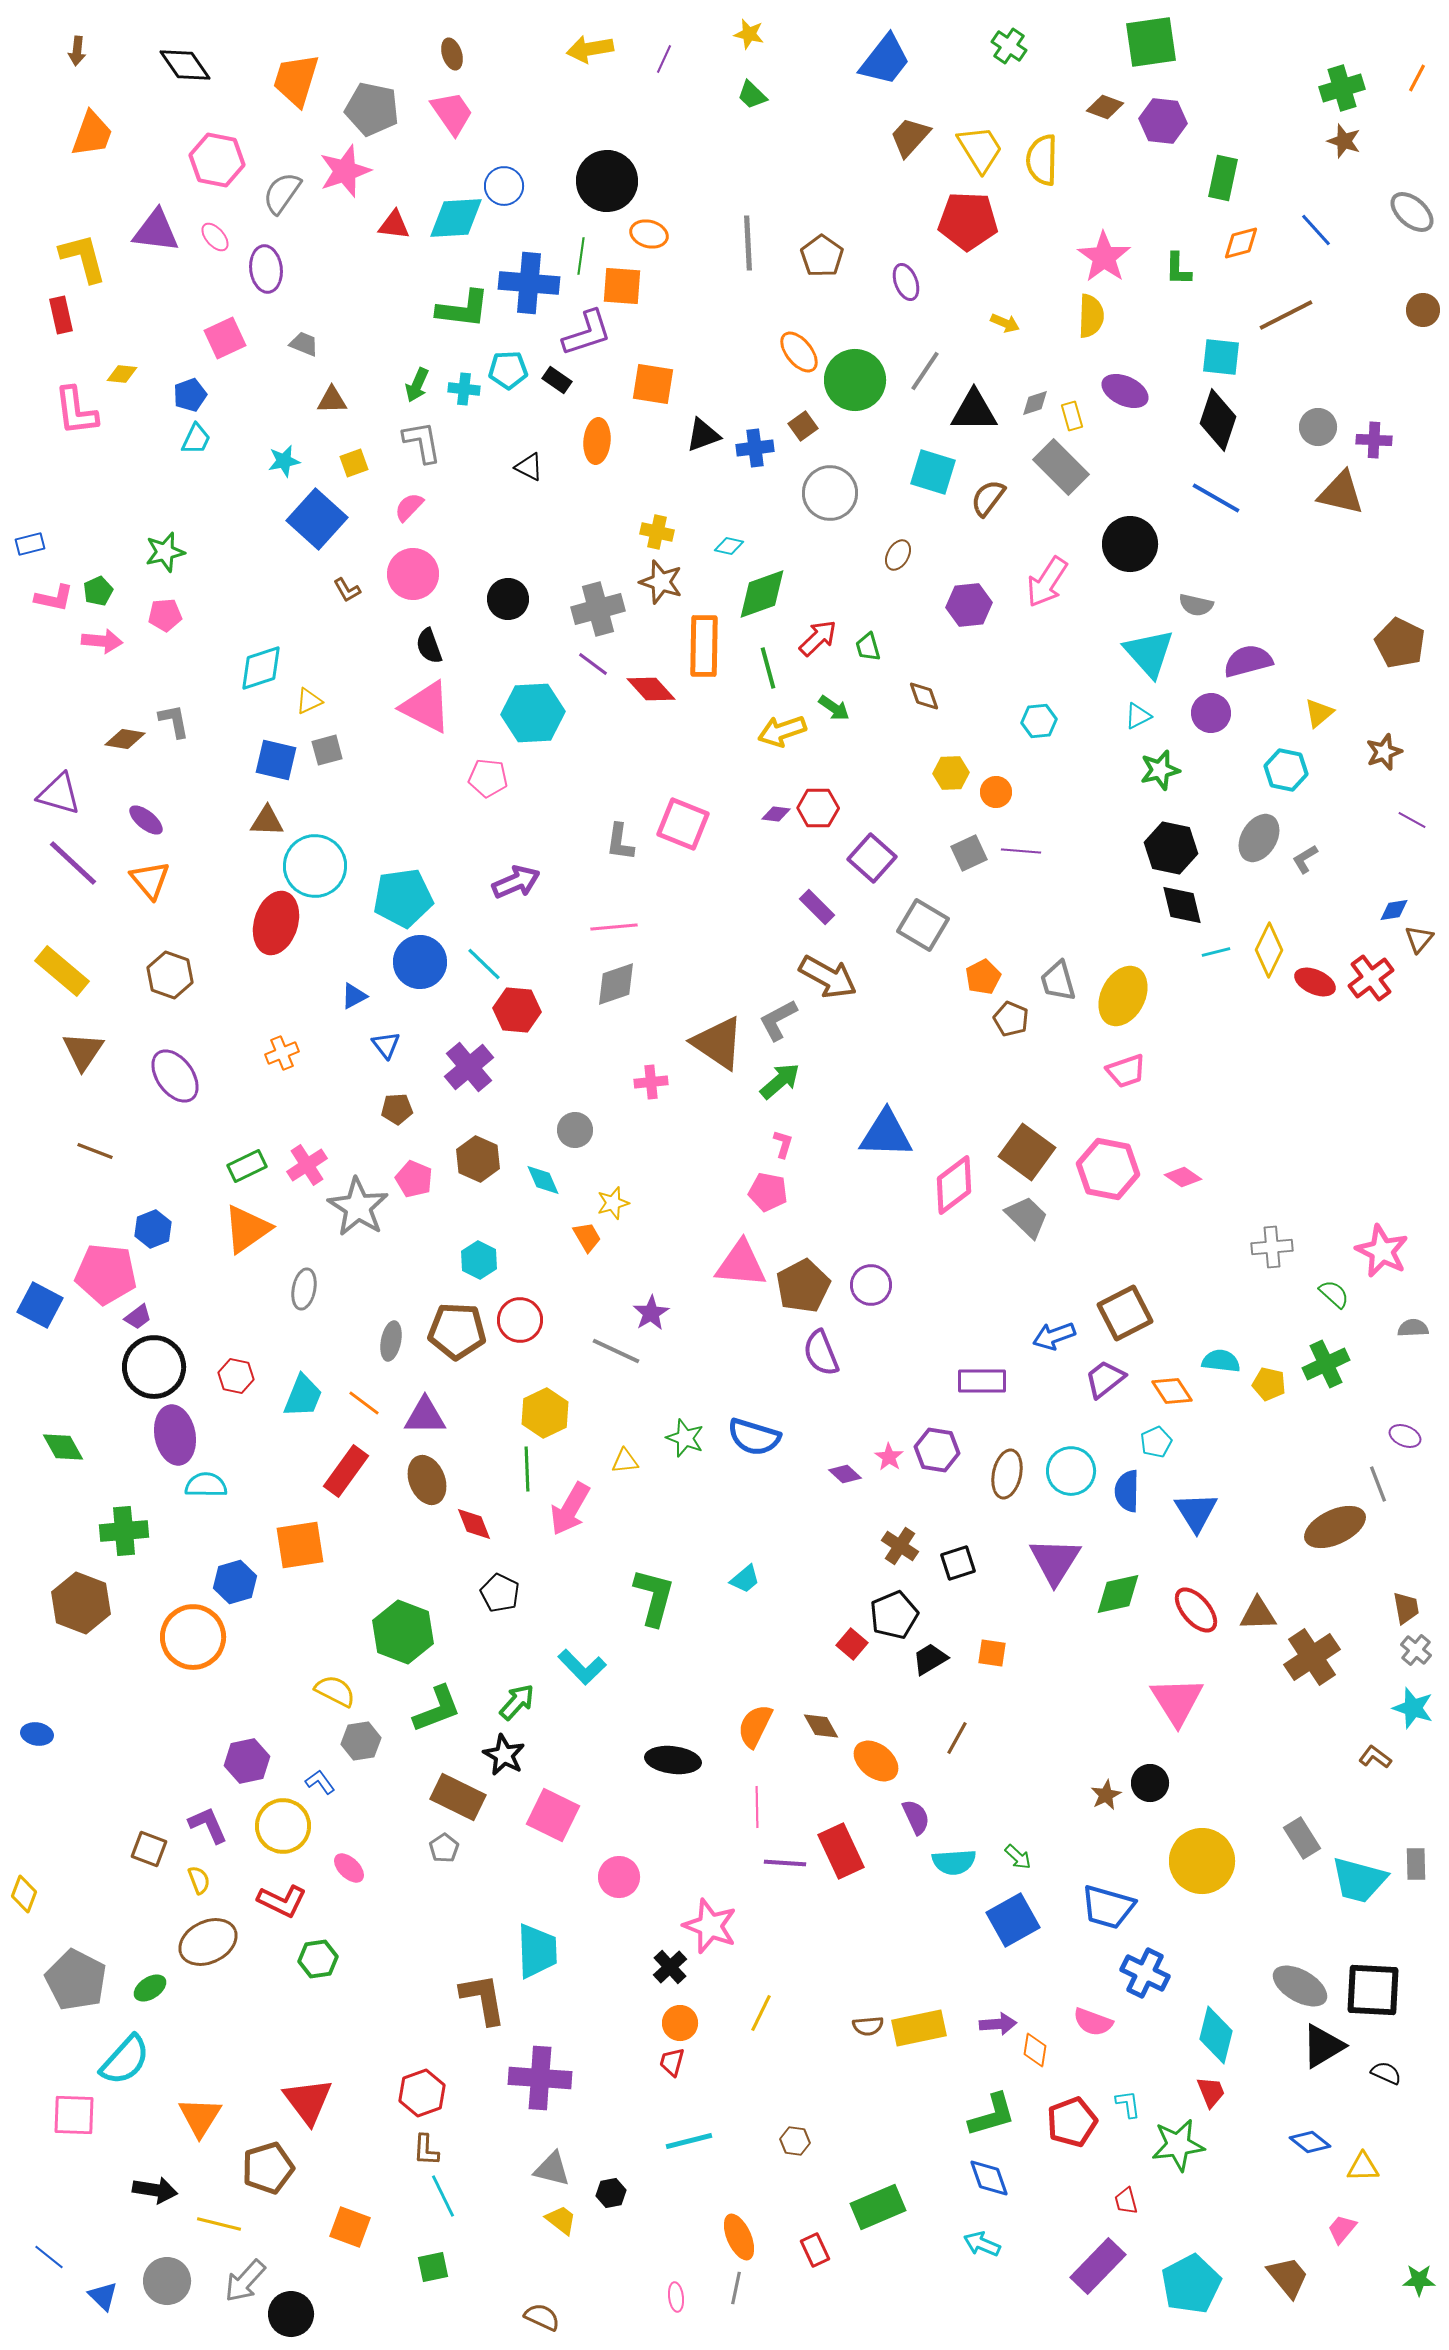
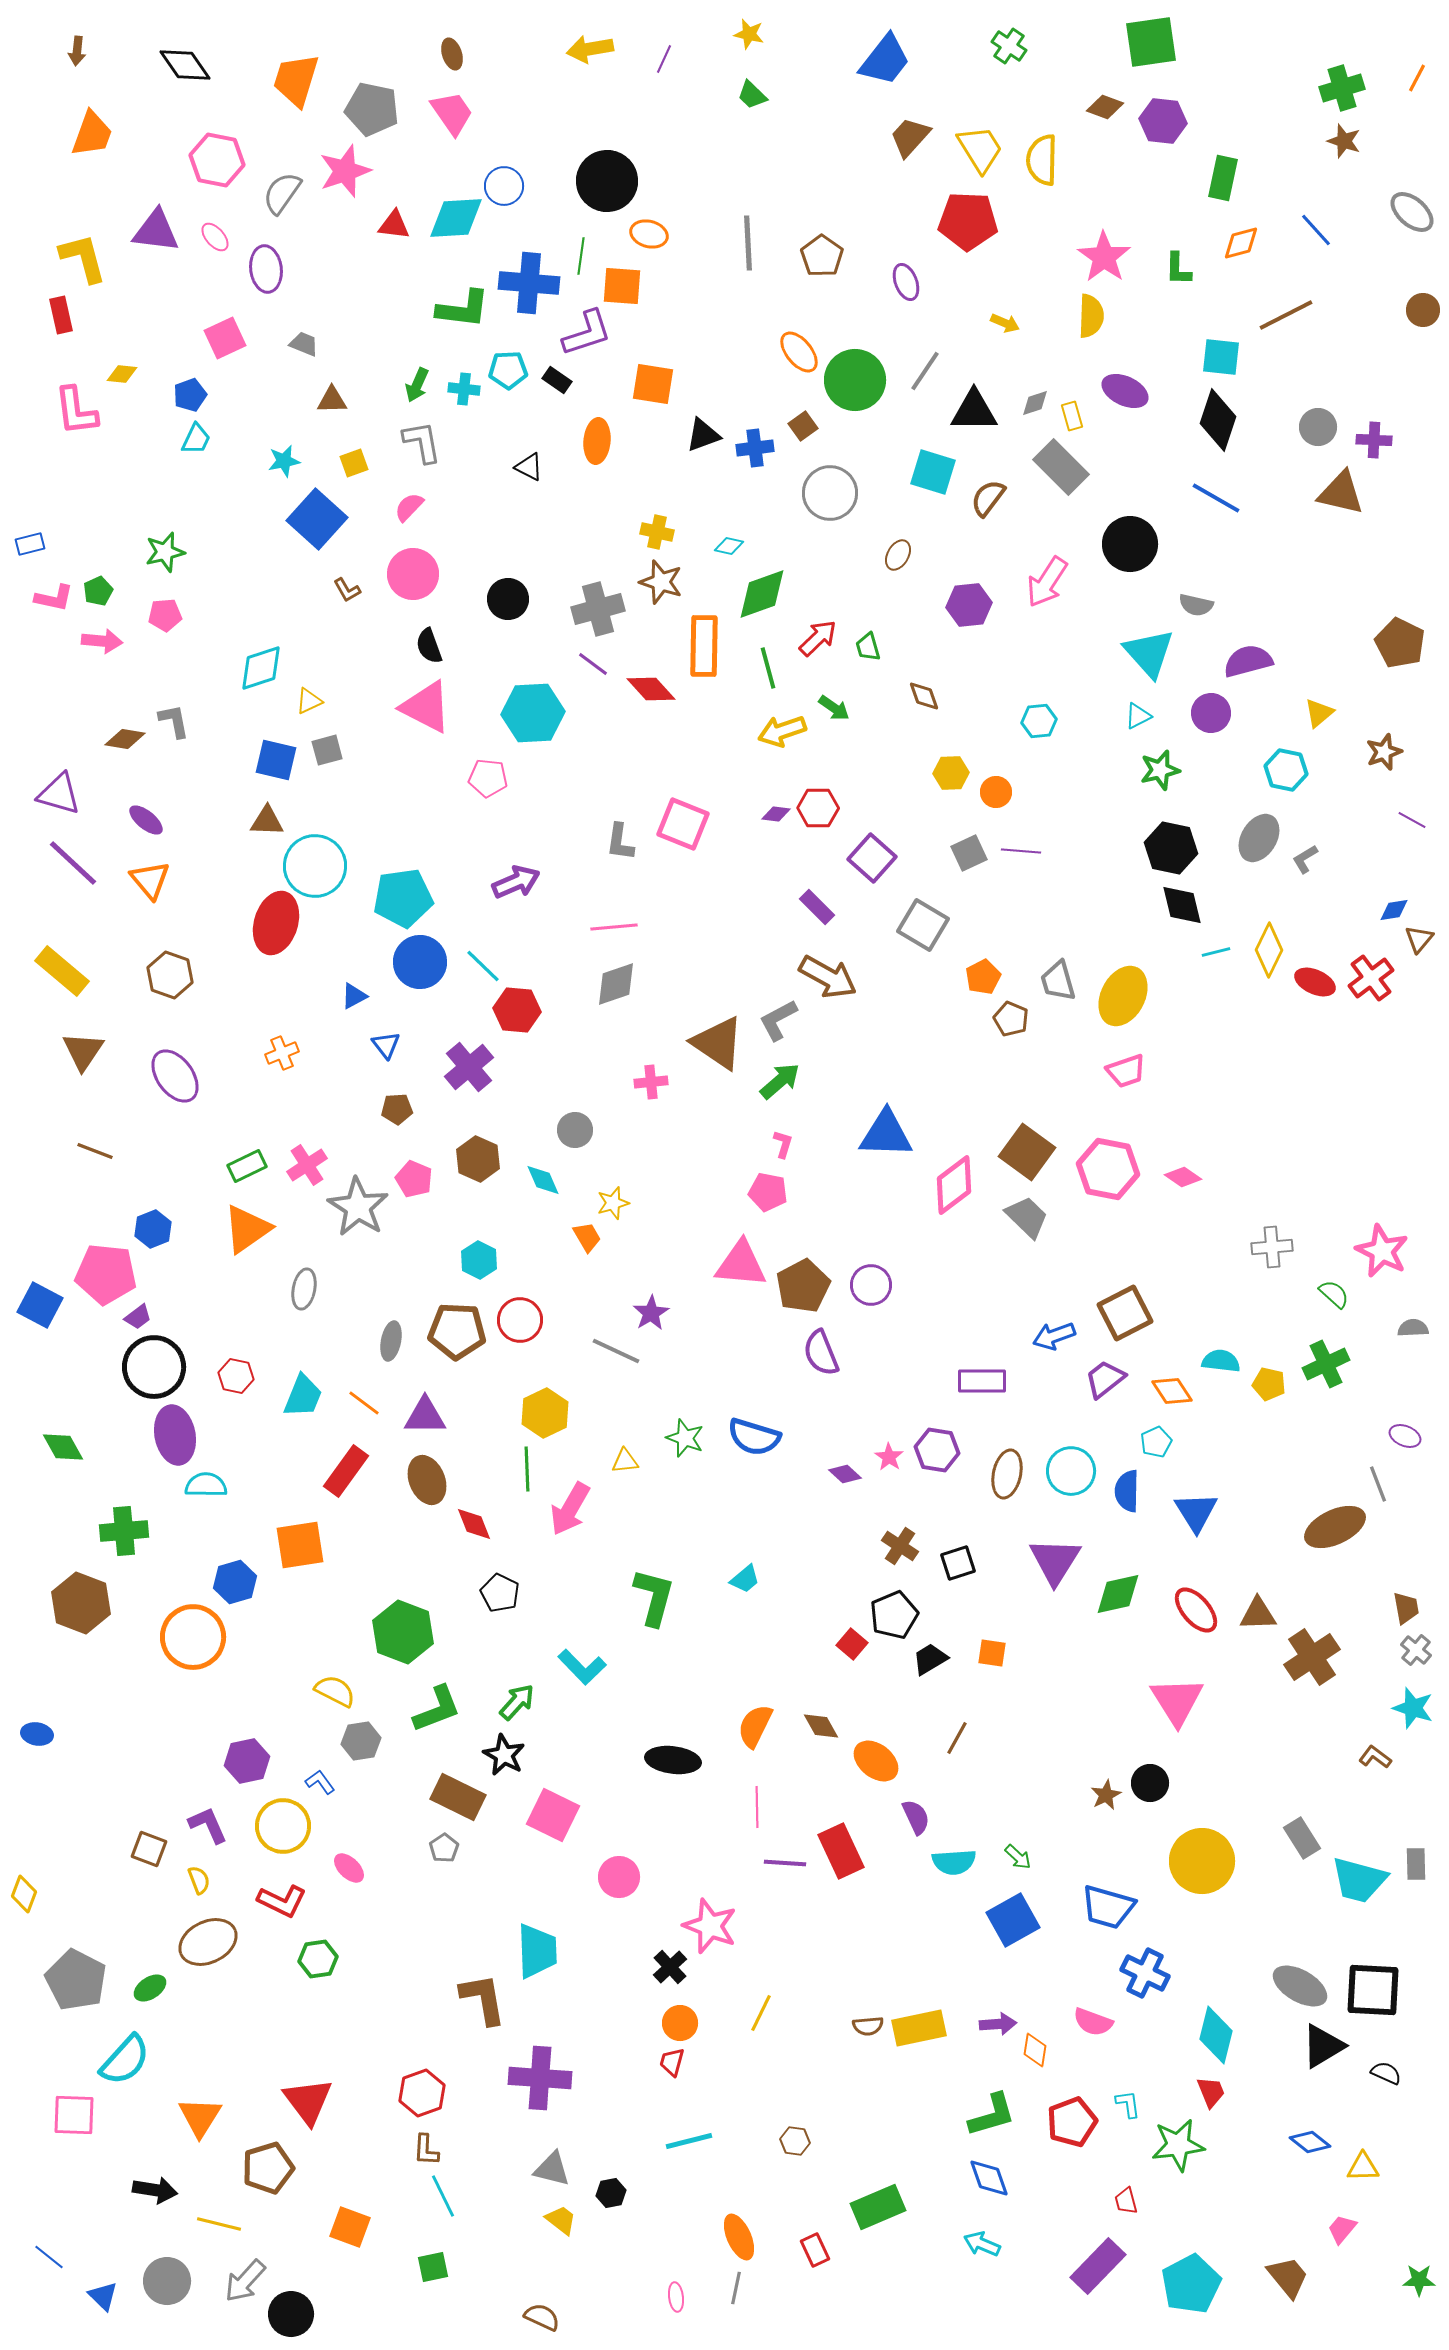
cyan line at (484, 964): moved 1 px left, 2 px down
